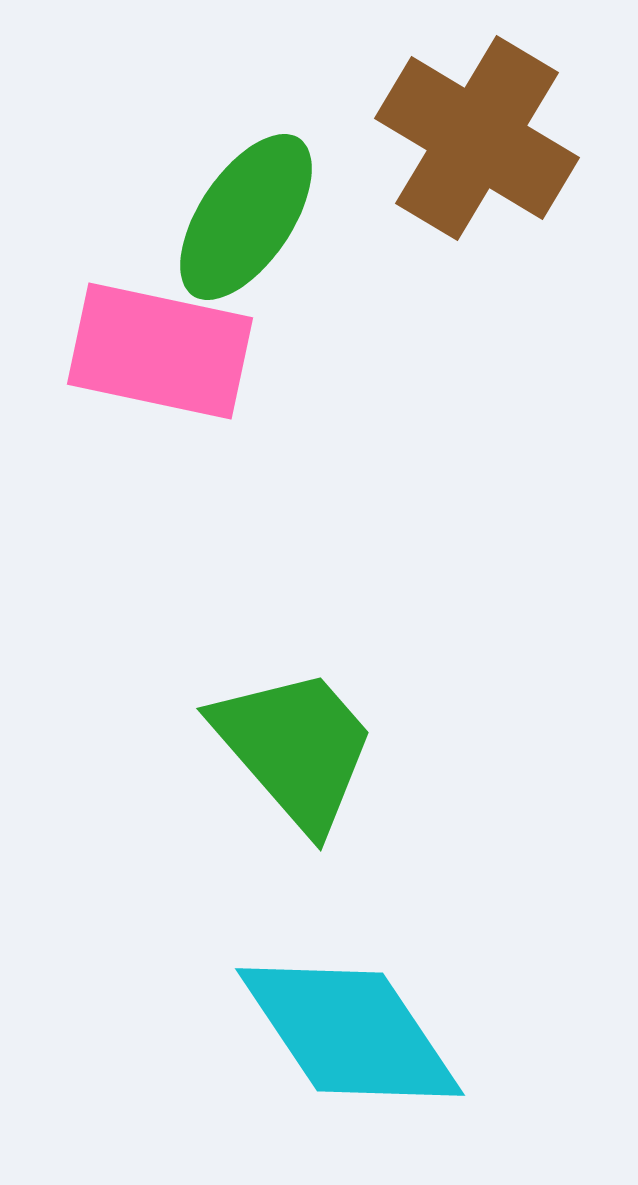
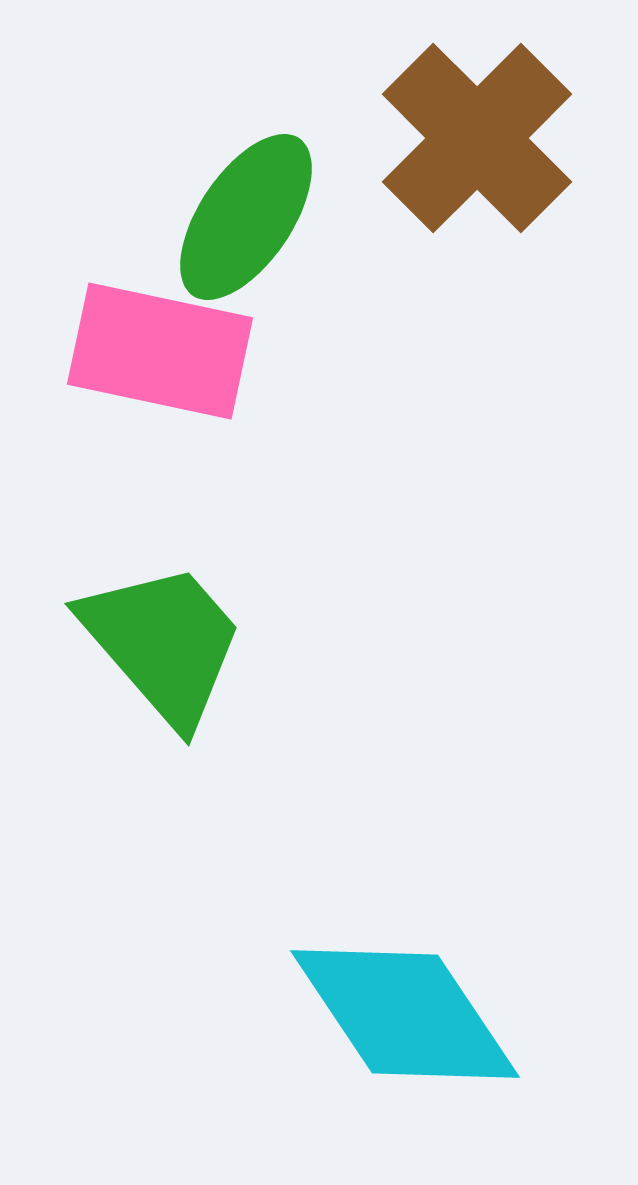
brown cross: rotated 14 degrees clockwise
green trapezoid: moved 132 px left, 105 px up
cyan diamond: moved 55 px right, 18 px up
